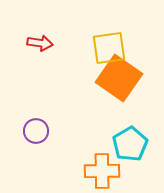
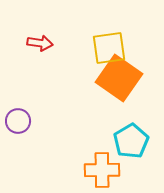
purple circle: moved 18 px left, 10 px up
cyan pentagon: moved 1 px right, 3 px up
orange cross: moved 1 px up
